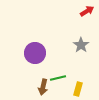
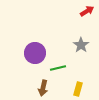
green line: moved 10 px up
brown arrow: moved 1 px down
